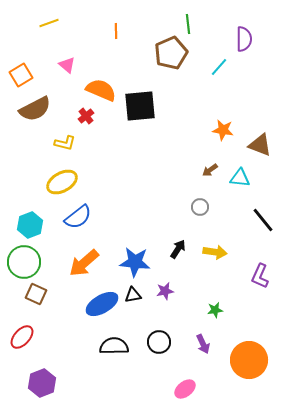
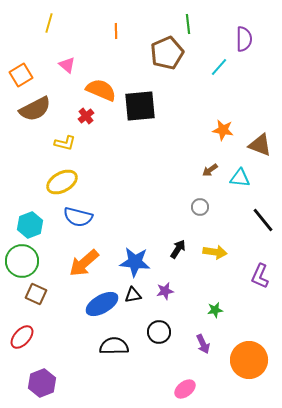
yellow line: rotated 54 degrees counterclockwise
brown pentagon: moved 4 px left
blue semicircle: rotated 52 degrees clockwise
green circle: moved 2 px left, 1 px up
black circle: moved 10 px up
